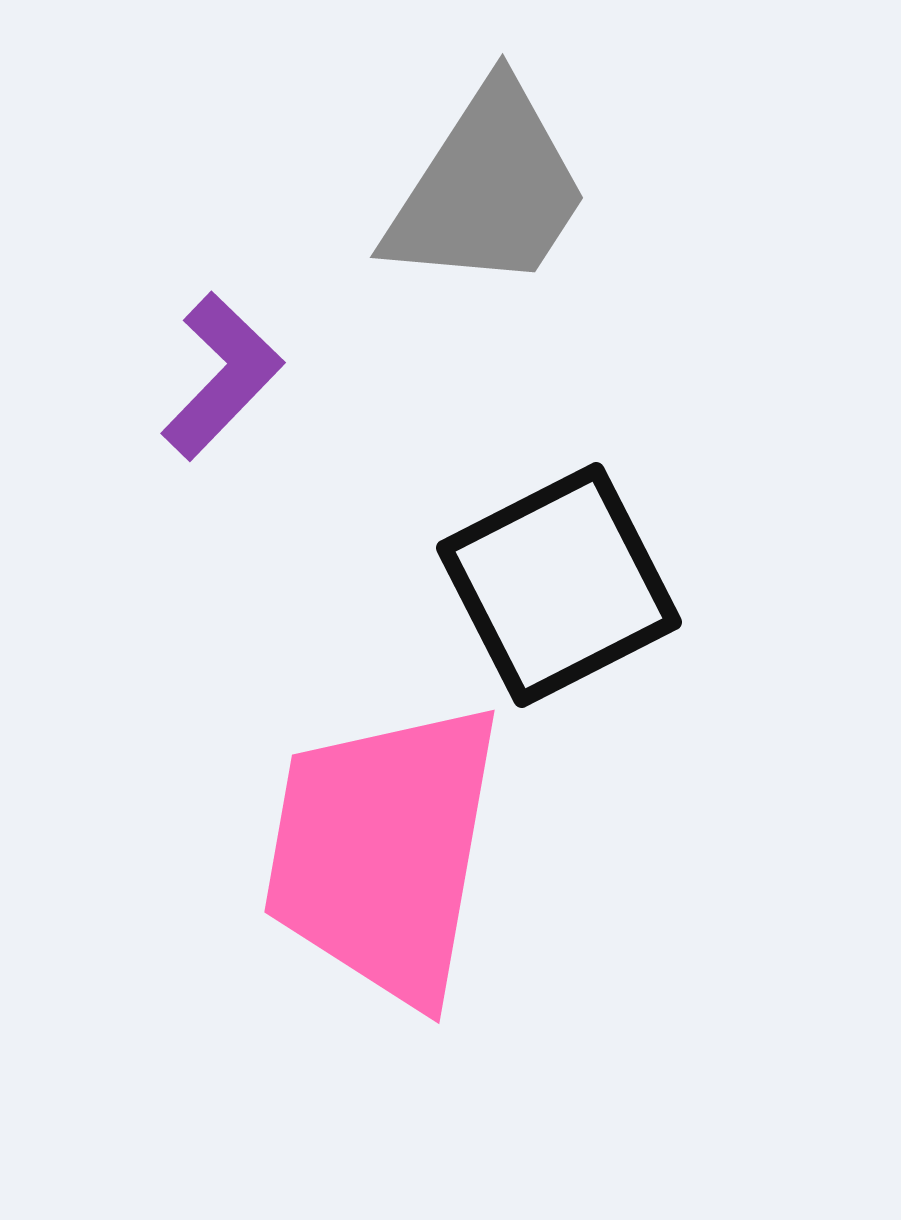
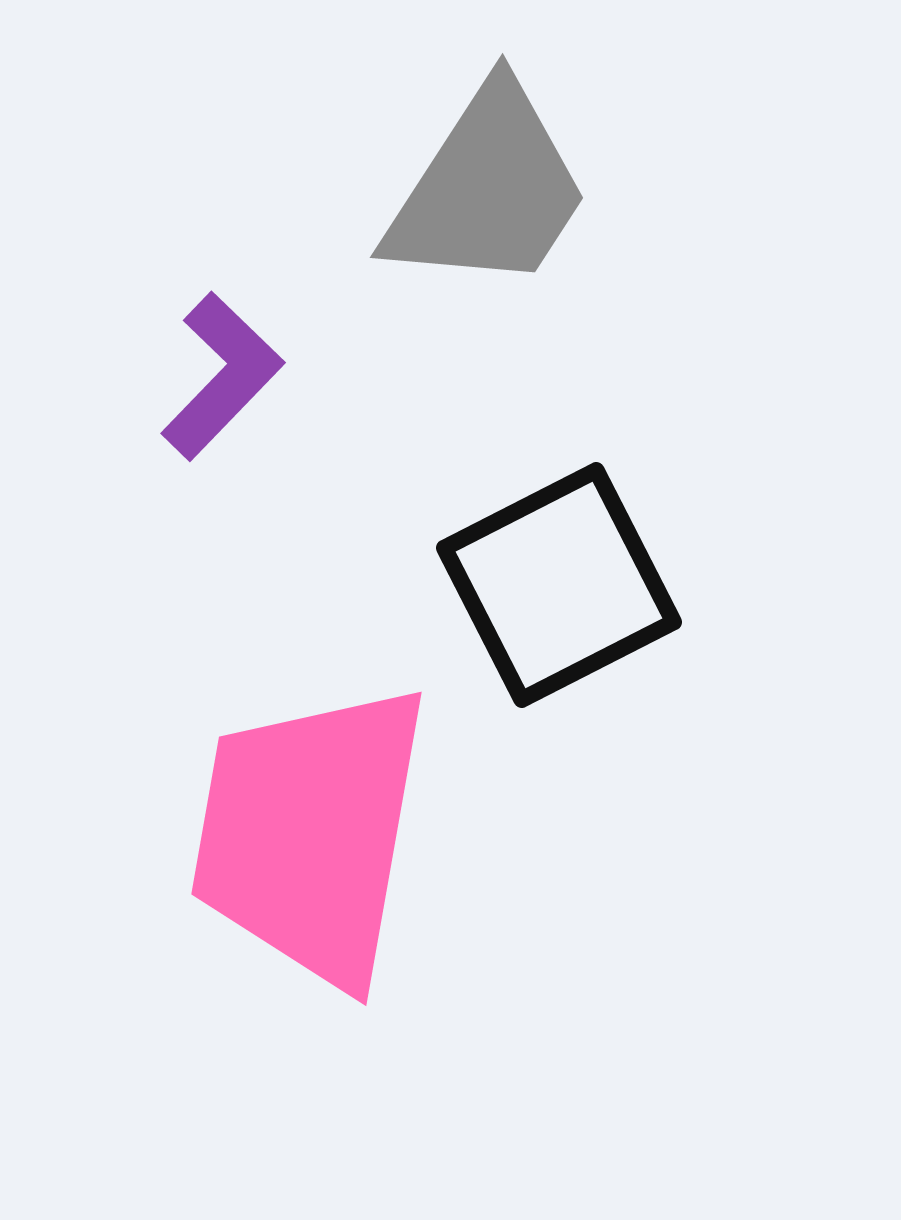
pink trapezoid: moved 73 px left, 18 px up
